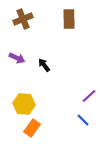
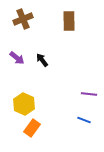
brown rectangle: moved 2 px down
purple arrow: rotated 14 degrees clockwise
black arrow: moved 2 px left, 5 px up
purple line: moved 2 px up; rotated 49 degrees clockwise
yellow hexagon: rotated 20 degrees clockwise
blue line: moved 1 px right; rotated 24 degrees counterclockwise
